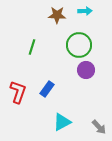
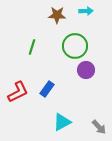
cyan arrow: moved 1 px right
green circle: moved 4 px left, 1 px down
red L-shape: rotated 45 degrees clockwise
